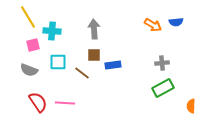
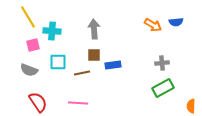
brown line: rotated 49 degrees counterclockwise
pink line: moved 13 px right
